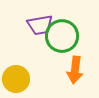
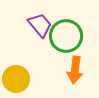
purple trapezoid: rotated 120 degrees counterclockwise
green circle: moved 4 px right
